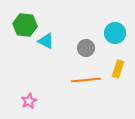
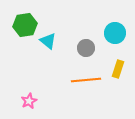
green hexagon: rotated 15 degrees counterclockwise
cyan triangle: moved 2 px right; rotated 12 degrees clockwise
